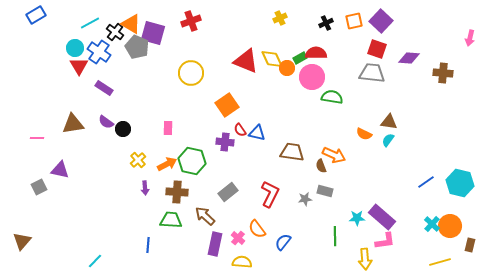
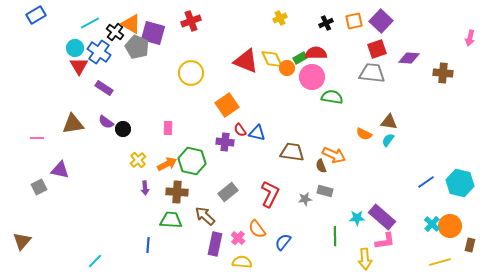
red square at (377, 49): rotated 36 degrees counterclockwise
